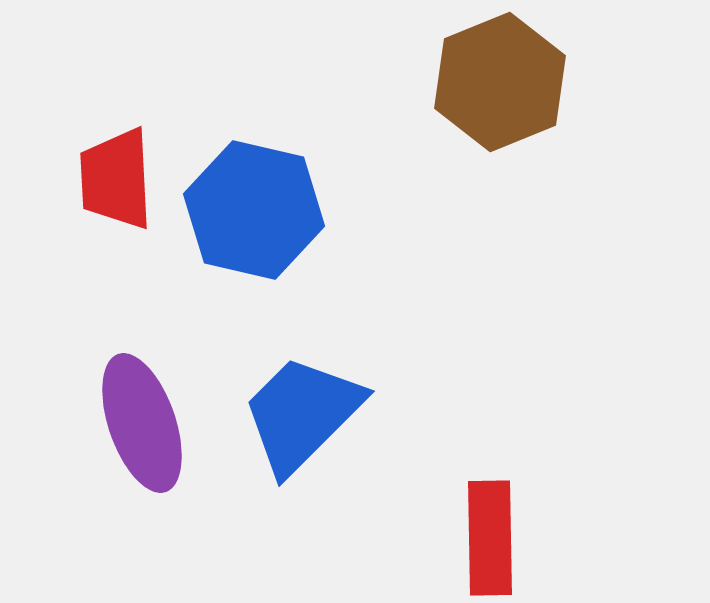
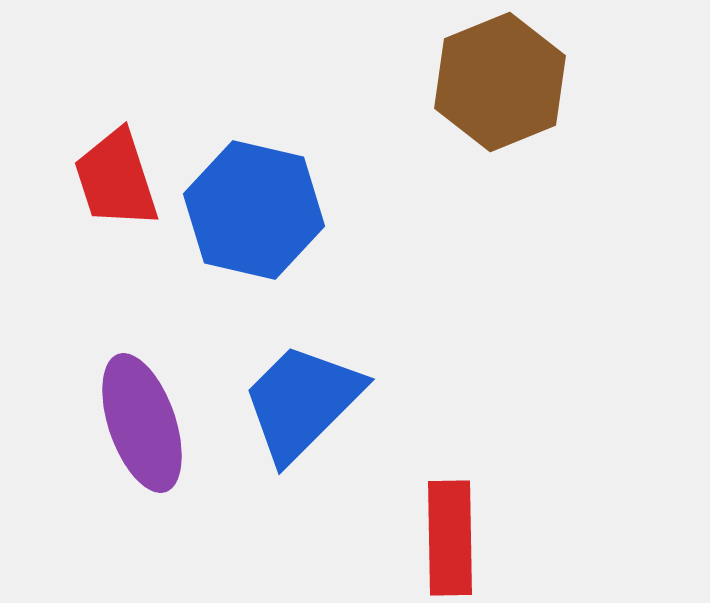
red trapezoid: rotated 15 degrees counterclockwise
blue trapezoid: moved 12 px up
red rectangle: moved 40 px left
